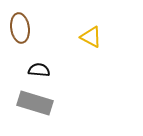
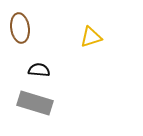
yellow triangle: rotated 45 degrees counterclockwise
